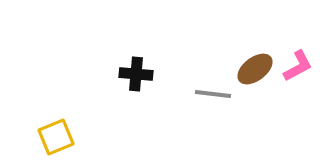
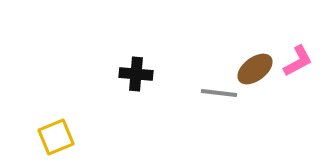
pink L-shape: moved 5 px up
gray line: moved 6 px right, 1 px up
